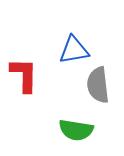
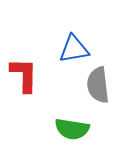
blue triangle: moved 1 px up
green semicircle: moved 4 px left, 1 px up
